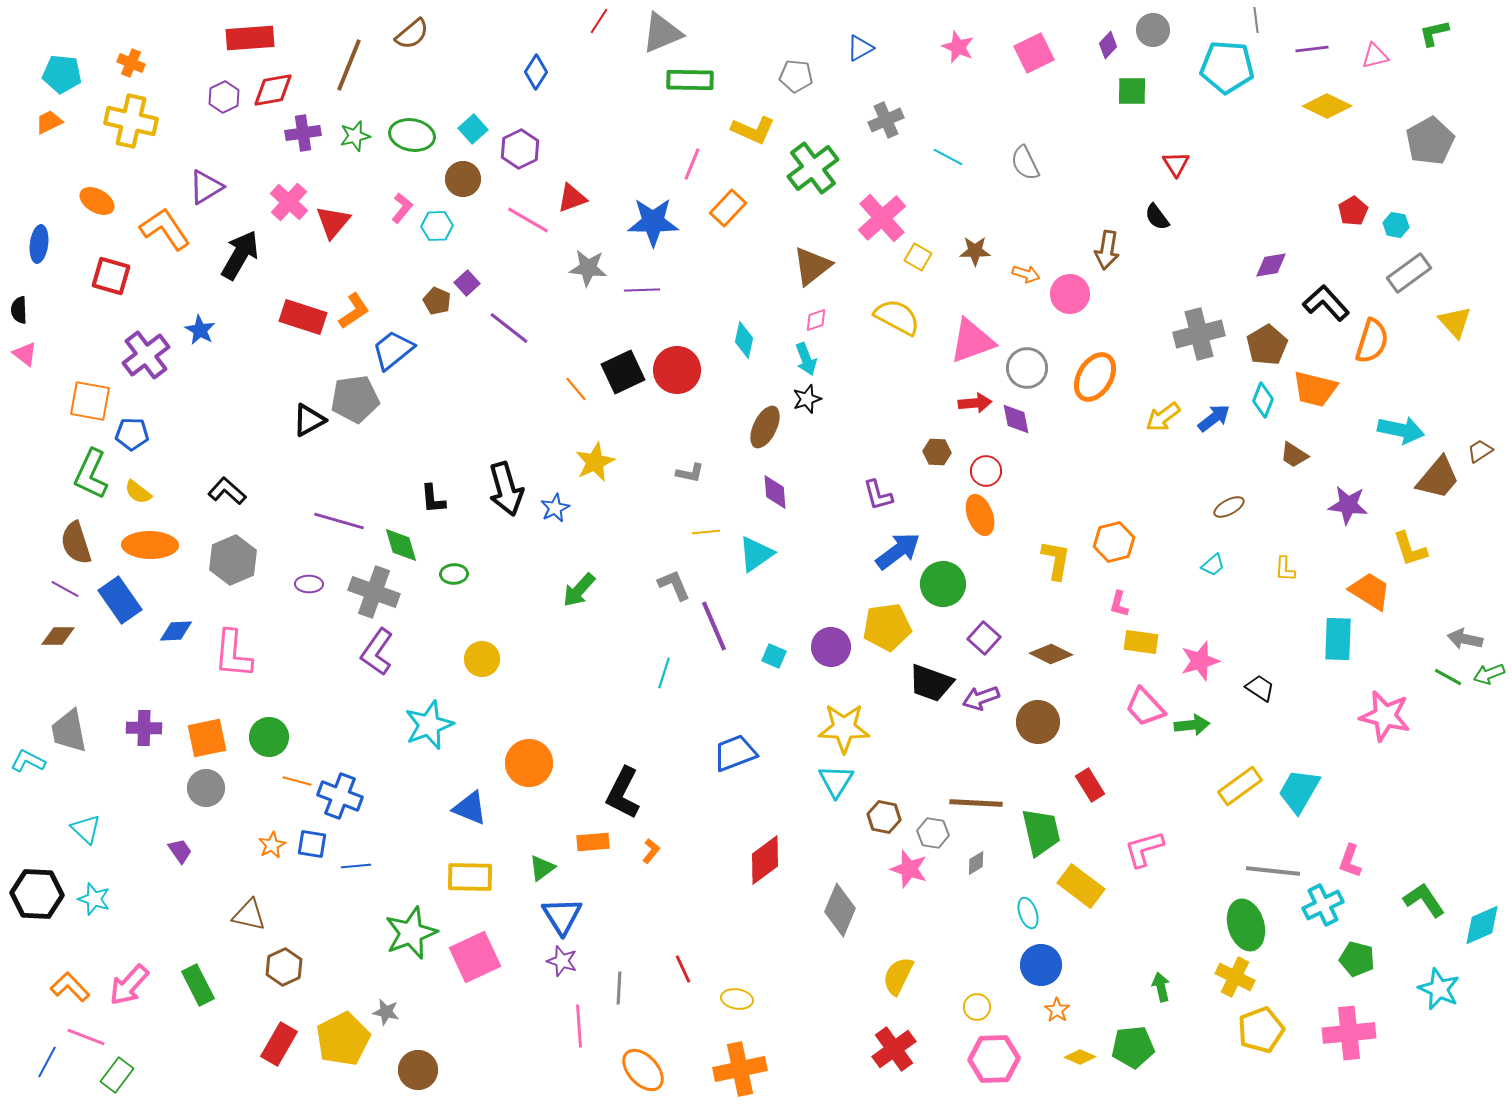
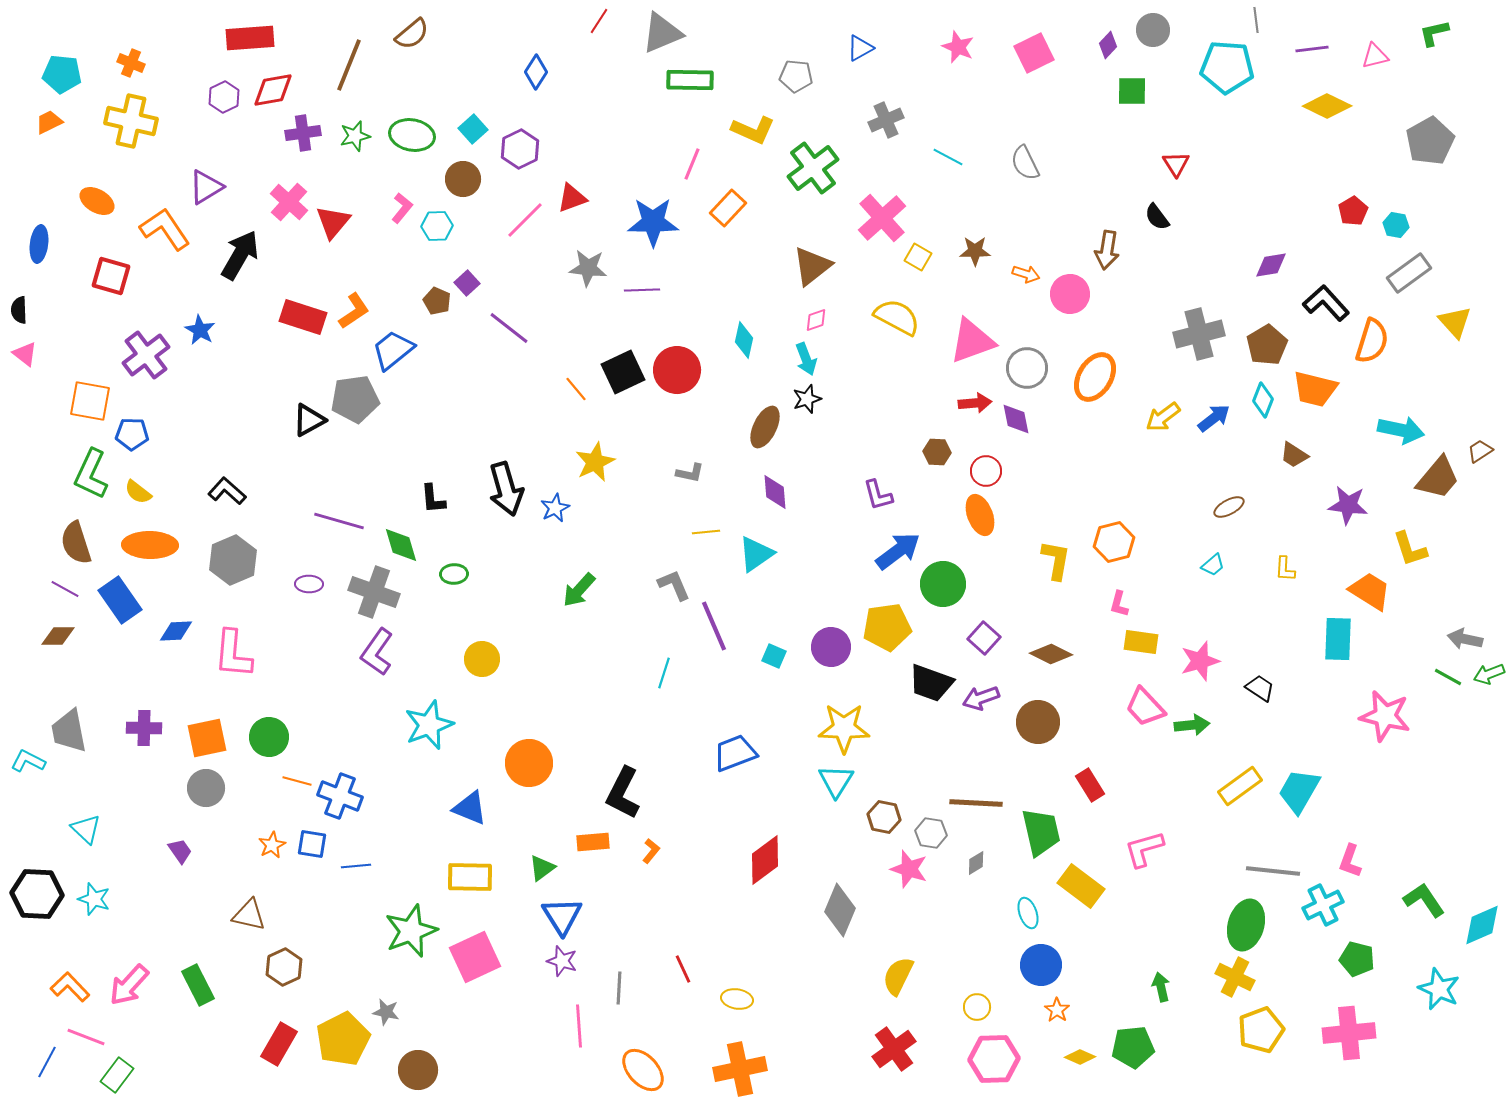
pink line at (528, 220): moved 3 px left; rotated 75 degrees counterclockwise
gray hexagon at (933, 833): moved 2 px left
green ellipse at (1246, 925): rotated 33 degrees clockwise
green star at (411, 933): moved 2 px up
